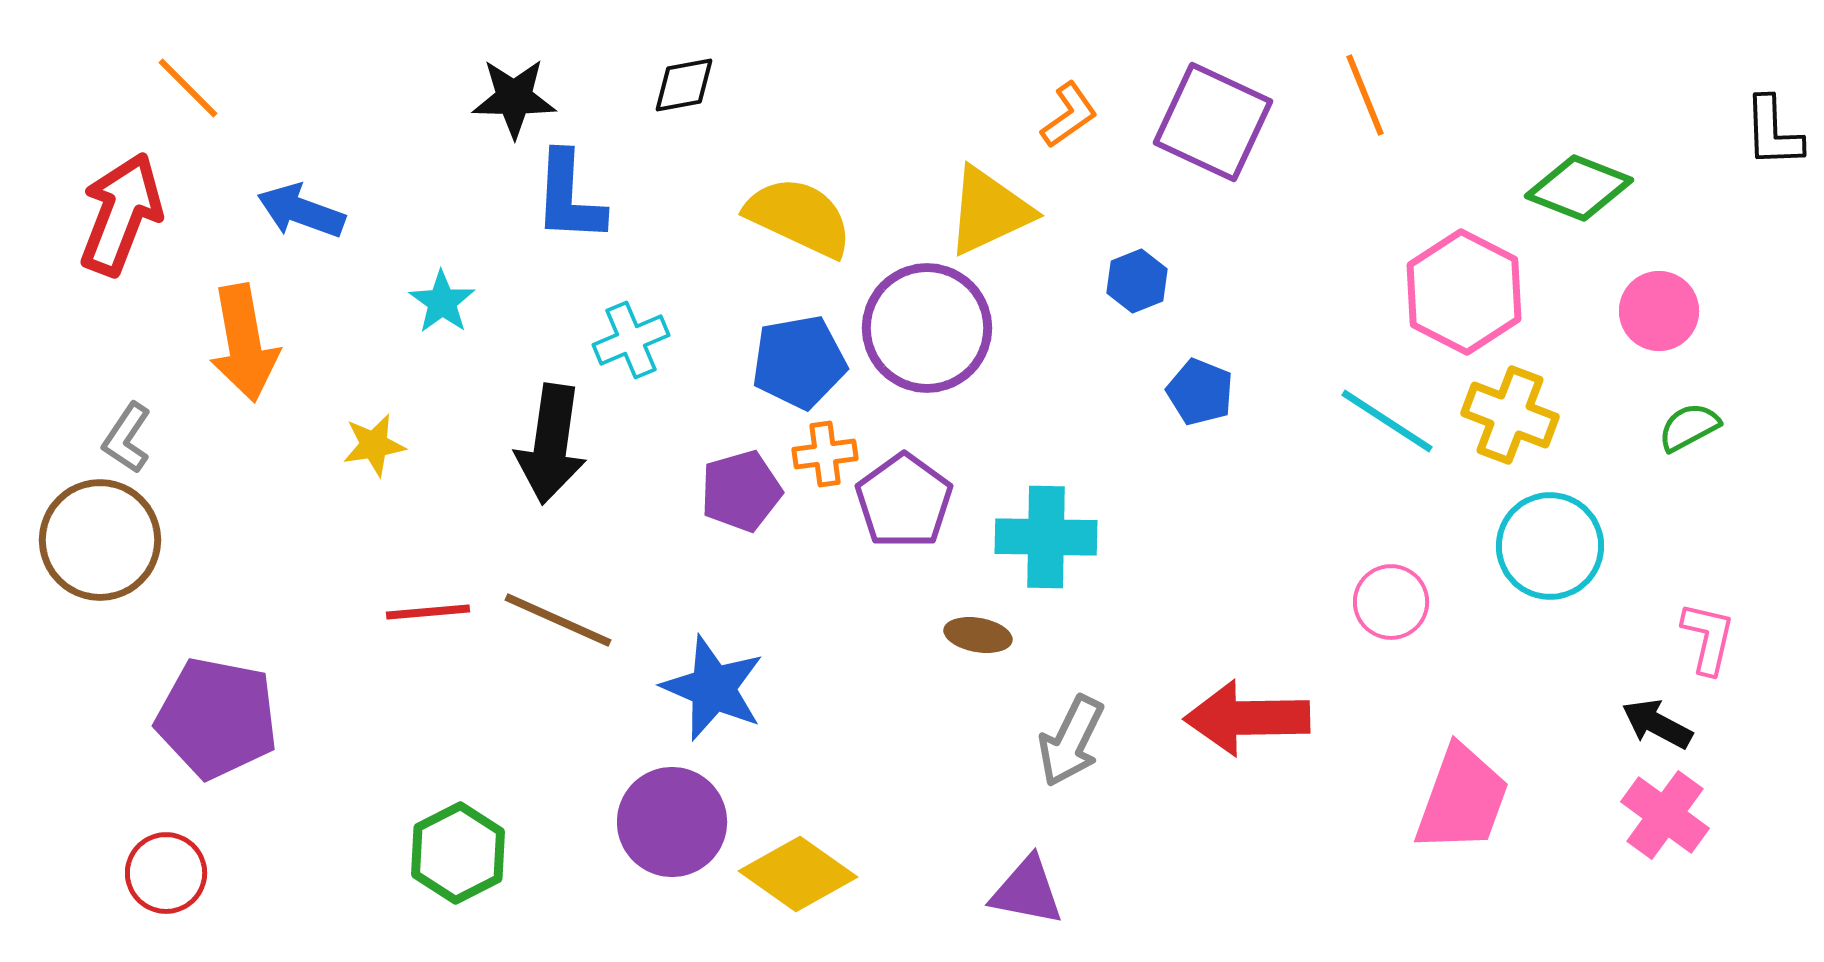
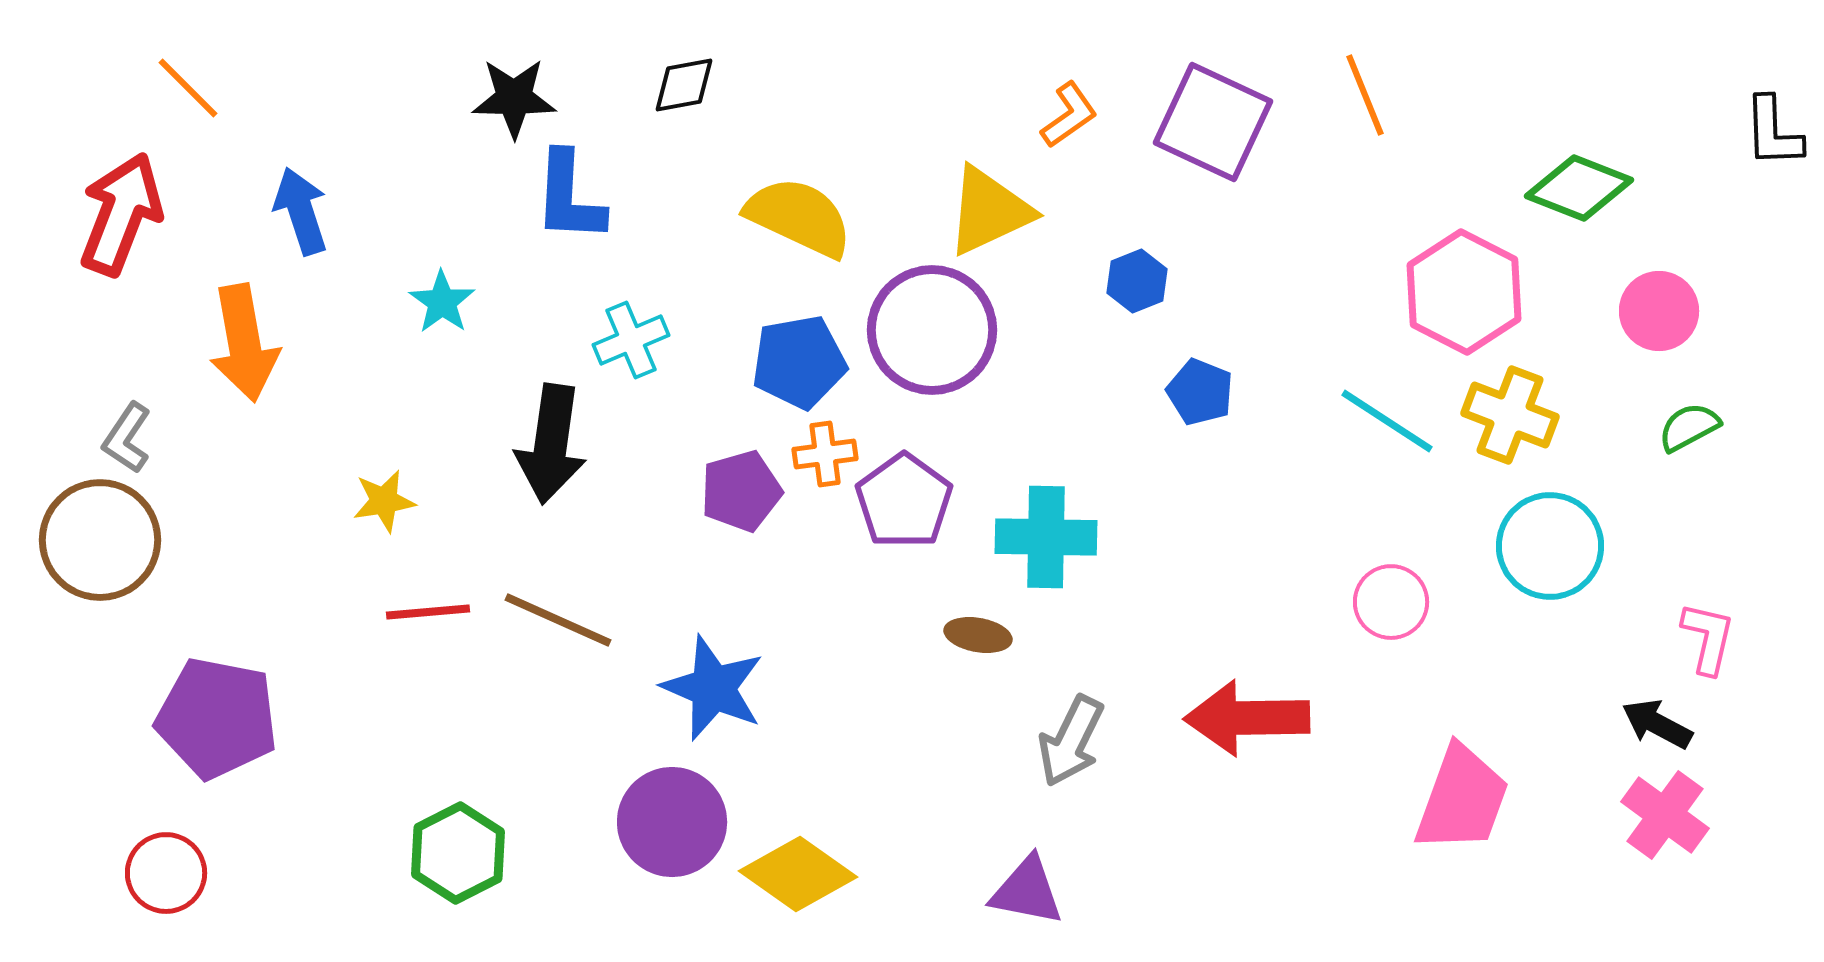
blue arrow at (301, 211): rotated 52 degrees clockwise
purple circle at (927, 328): moved 5 px right, 2 px down
yellow star at (374, 445): moved 10 px right, 56 px down
